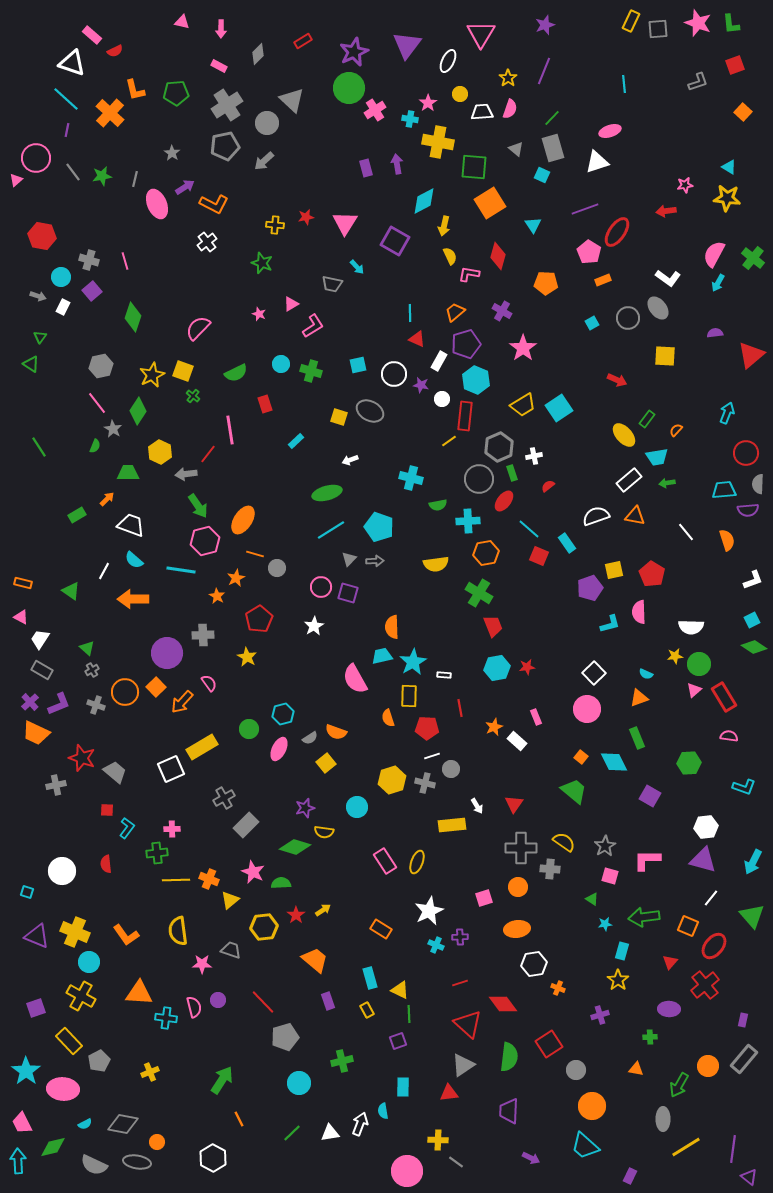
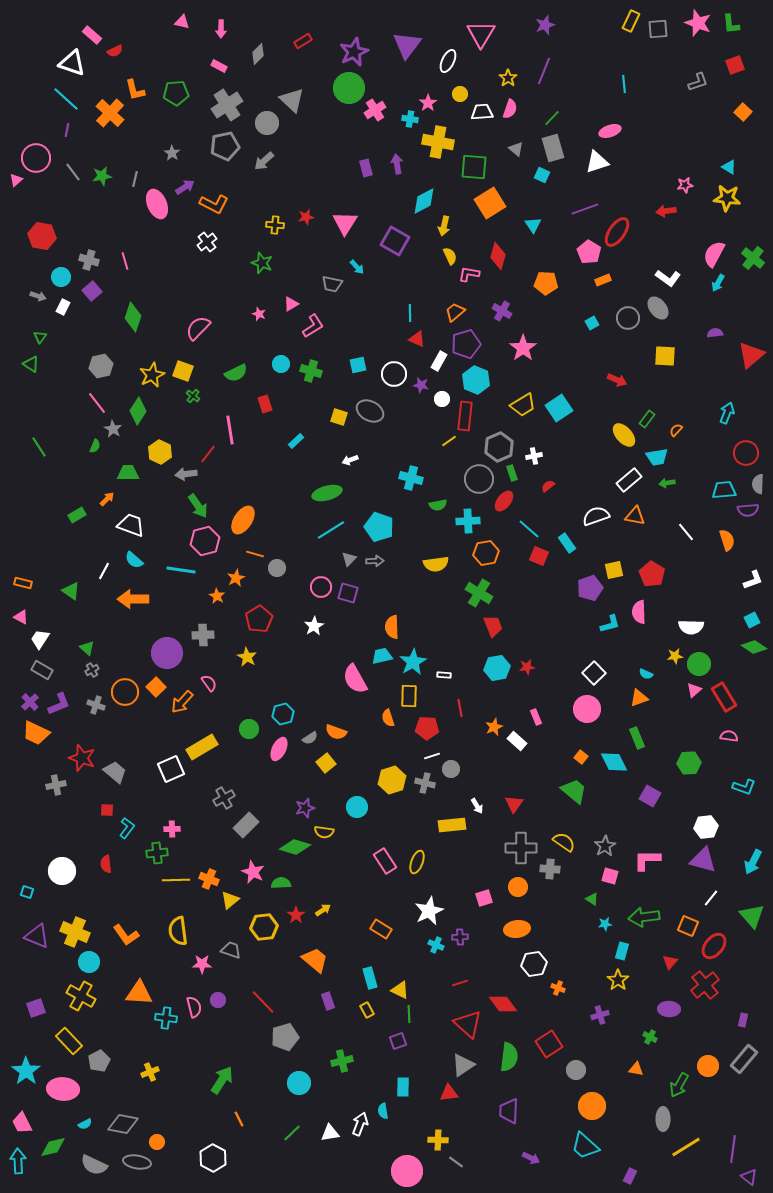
green cross at (650, 1037): rotated 32 degrees clockwise
